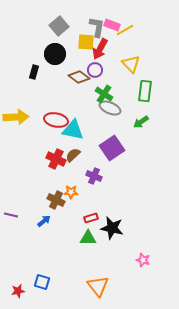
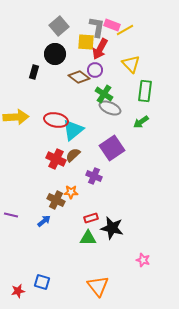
cyan triangle: rotated 50 degrees counterclockwise
